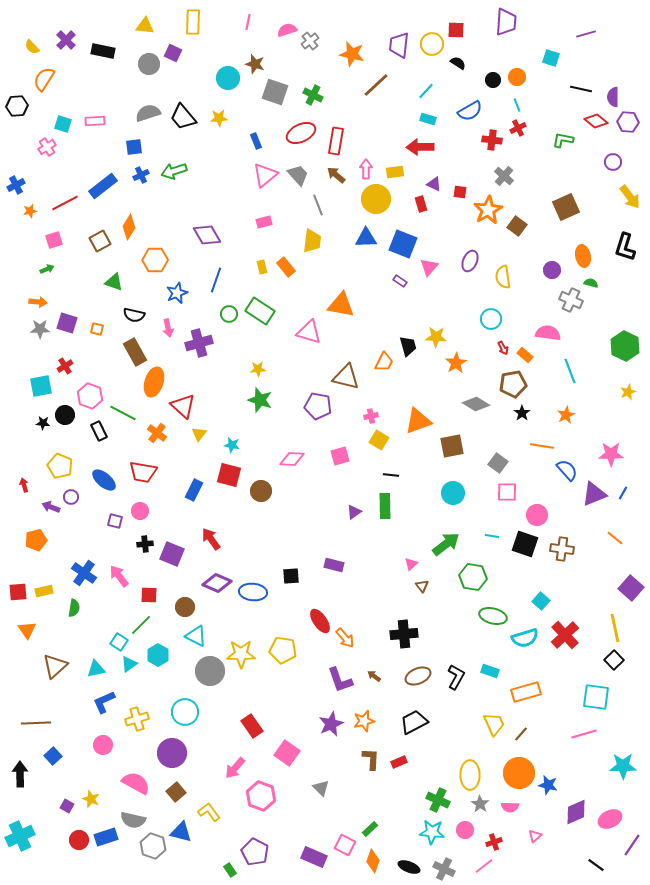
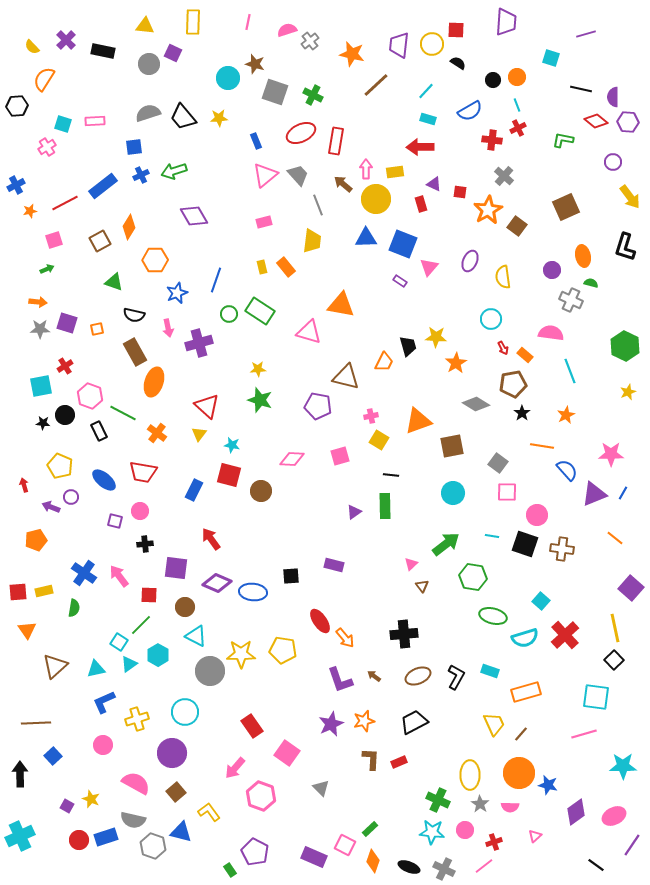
brown arrow at (336, 175): moved 7 px right, 9 px down
purple diamond at (207, 235): moved 13 px left, 19 px up
orange square at (97, 329): rotated 24 degrees counterclockwise
pink semicircle at (548, 333): moved 3 px right
red triangle at (183, 406): moved 24 px right
purple square at (172, 554): moved 4 px right, 14 px down; rotated 15 degrees counterclockwise
purple diamond at (576, 812): rotated 12 degrees counterclockwise
pink ellipse at (610, 819): moved 4 px right, 3 px up
